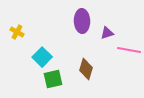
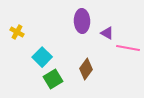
purple triangle: rotated 48 degrees clockwise
pink line: moved 1 px left, 2 px up
brown diamond: rotated 20 degrees clockwise
green square: rotated 18 degrees counterclockwise
